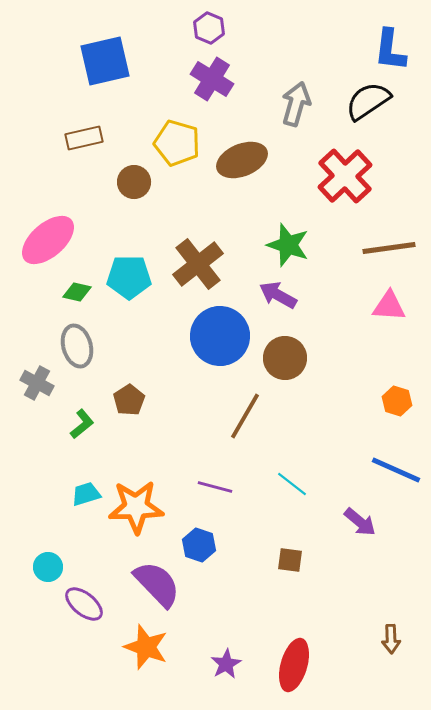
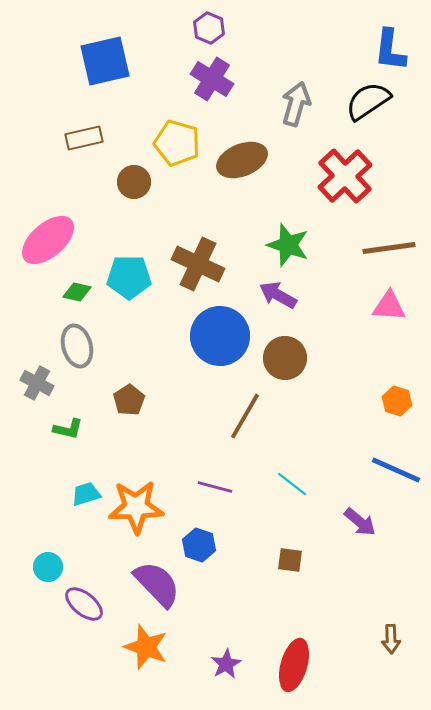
brown cross at (198, 264): rotated 27 degrees counterclockwise
green L-shape at (82, 424): moved 14 px left, 5 px down; rotated 52 degrees clockwise
